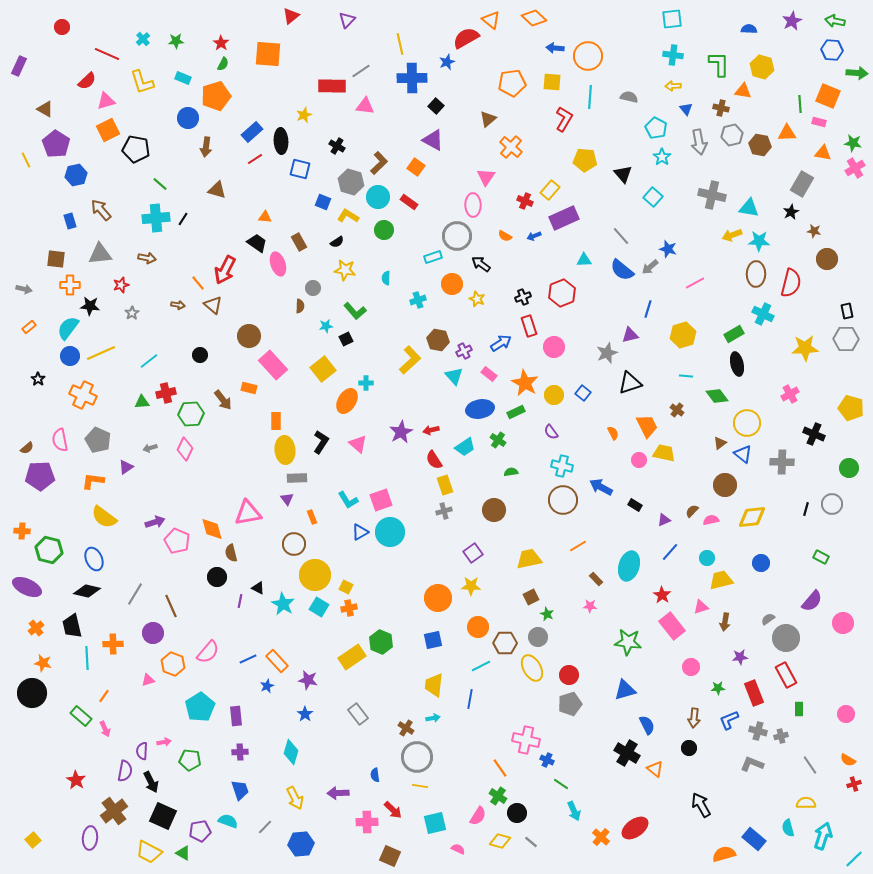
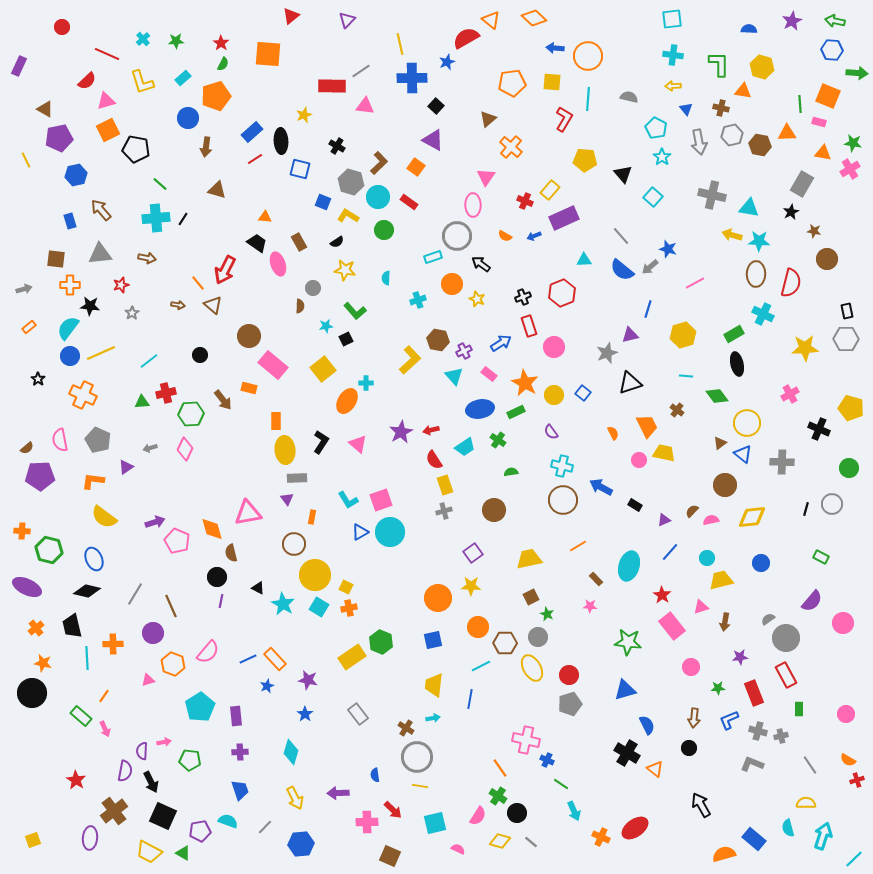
cyan rectangle at (183, 78): rotated 63 degrees counterclockwise
cyan line at (590, 97): moved 2 px left, 2 px down
purple pentagon at (56, 144): moved 3 px right, 6 px up; rotated 28 degrees clockwise
pink cross at (855, 168): moved 5 px left, 1 px down
yellow arrow at (732, 235): rotated 36 degrees clockwise
gray arrow at (24, 289): rotated 28 degrees counterclockwise
pink rectangle at (273, 365): rotated 8 degrees counterclockwise
black cross at (814, 434): moved 5 px right, 5 px up
orange rectangle at (312, 517): rotated 32 degrees clockwise
purple line at (240, 601): moved 19 px left
orange rectangle at (277, 661): moved 2 px left, 2 px up
red cross at (854, 784): moved 3 px right, 4 px up
orange cross at (601, 837): rotated 18 degrees counterclockwise
yellow square at (33, 840): rotated 21 degrees clockwise
